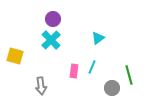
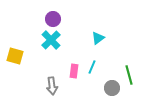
gray arrow: moved 11 px right
